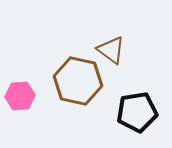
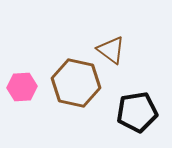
brown hexagon: moved 2 px left, 2 px down
pink hexagon: moved 2 px right, 9 px up
